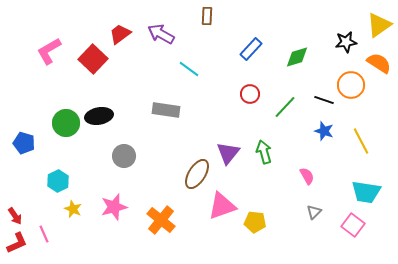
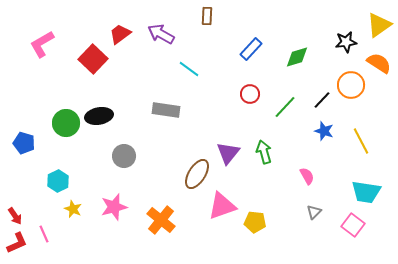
pink L-shape: moved 7 px left, 7 px up
black line: moved 2 px left; rotated 66 degrees counterclockwise
